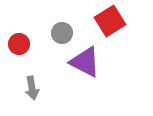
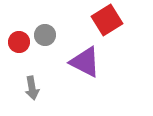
red square: moved 3 px left, 1 px up
gray circle: moved 17 px left, 2 px down
red circle: moved 2 px up
